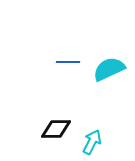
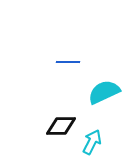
cyan semicircle: moved 5 px left, 23 px down
black diamond: moved 5 px right, 3 px up
